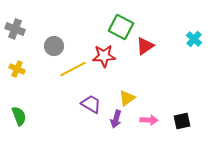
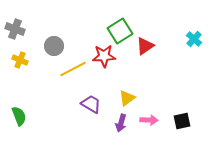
green square: moved 1 px left, 4 px down; rotated 30 degrees clockwise
yellow cross: moved 3 px right, 9 px up
purple arrow: moved 5 px right, 4 px down
